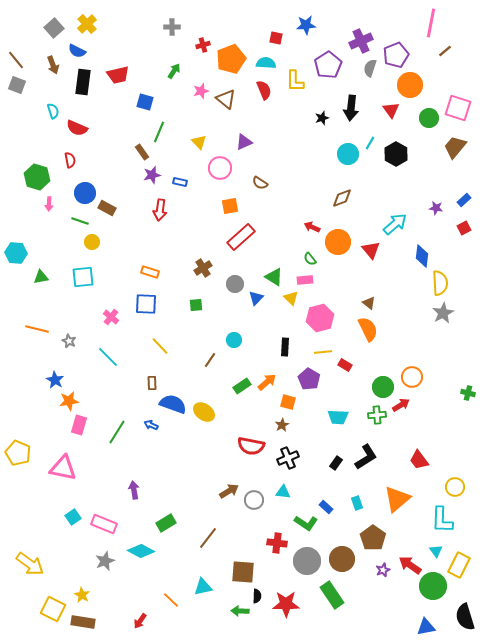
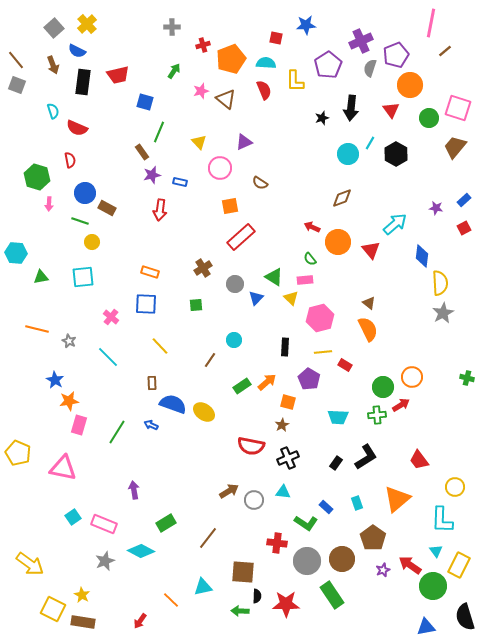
green cross at (468, 393): moved 1 px left, 15 px up
